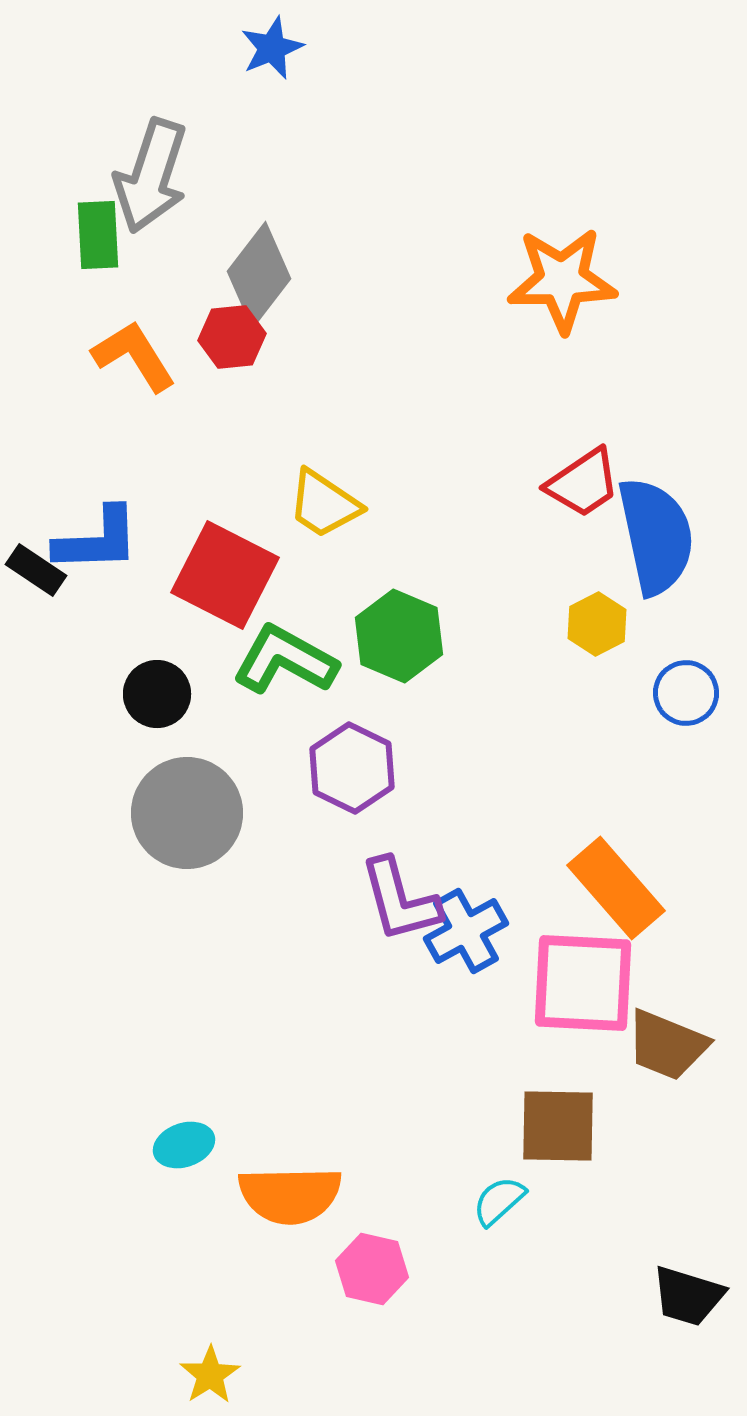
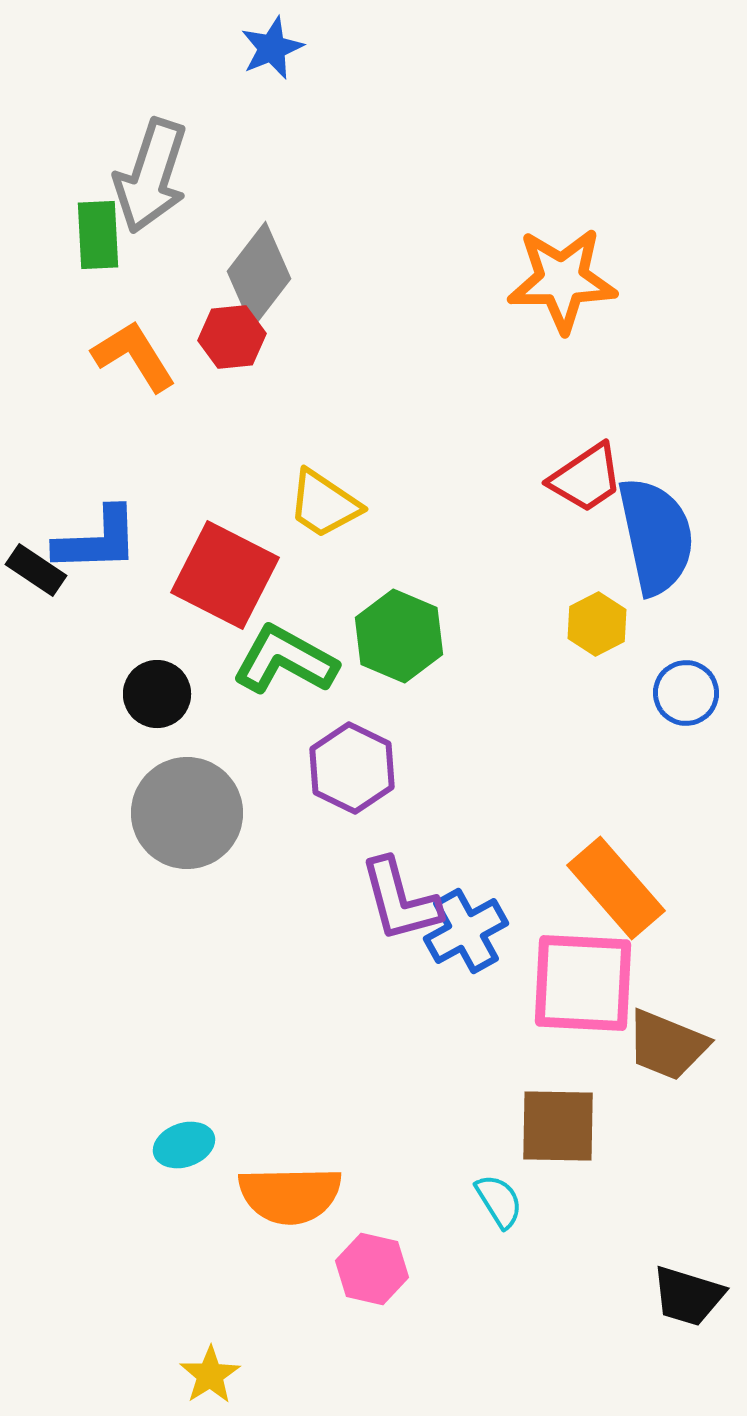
red trapezoid: moved 3 px right, 5 px up
cyan semicircle: rotated 100 degrees clockwise
